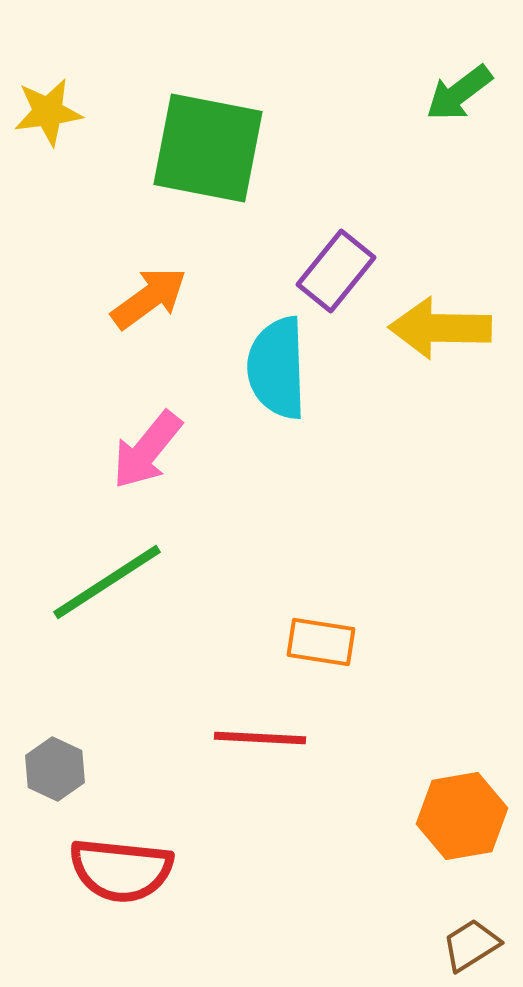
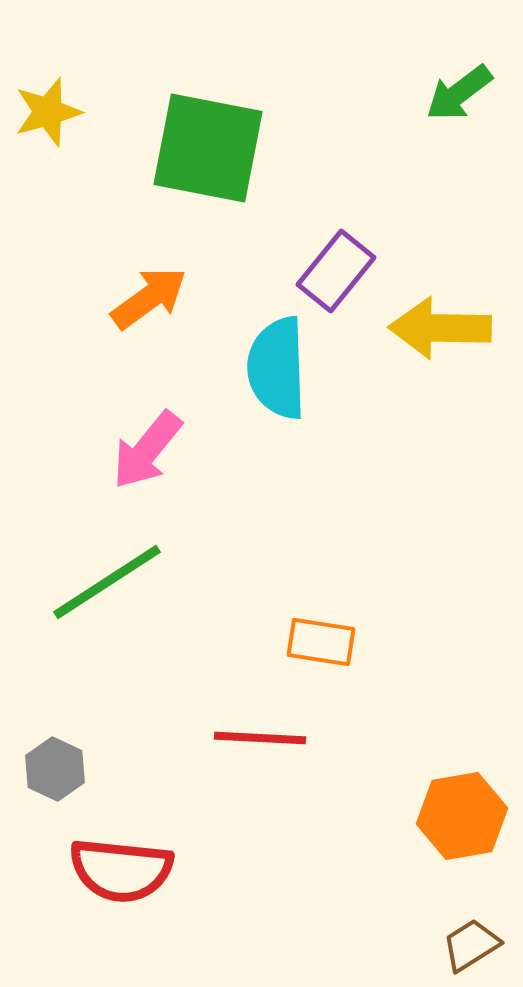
yellow star: rotated 8 degrees counterclockwise
